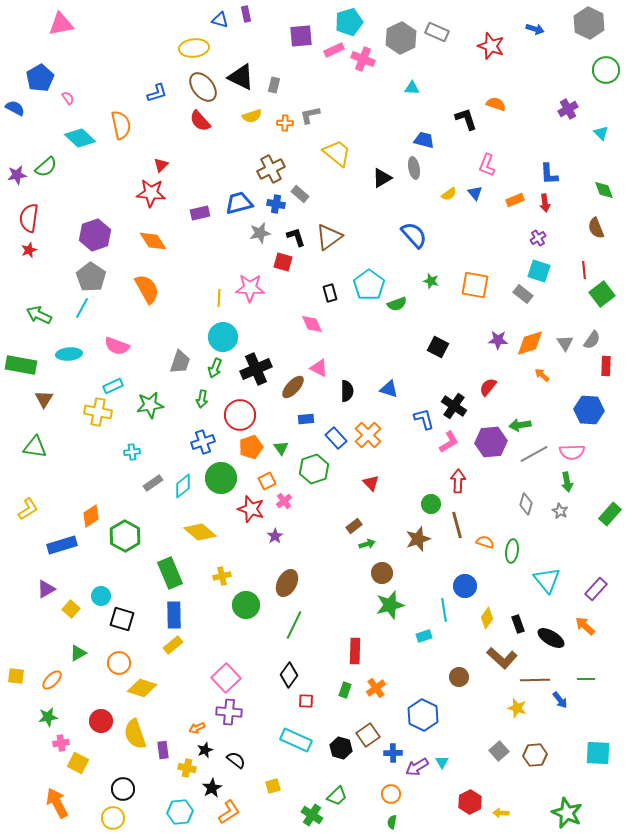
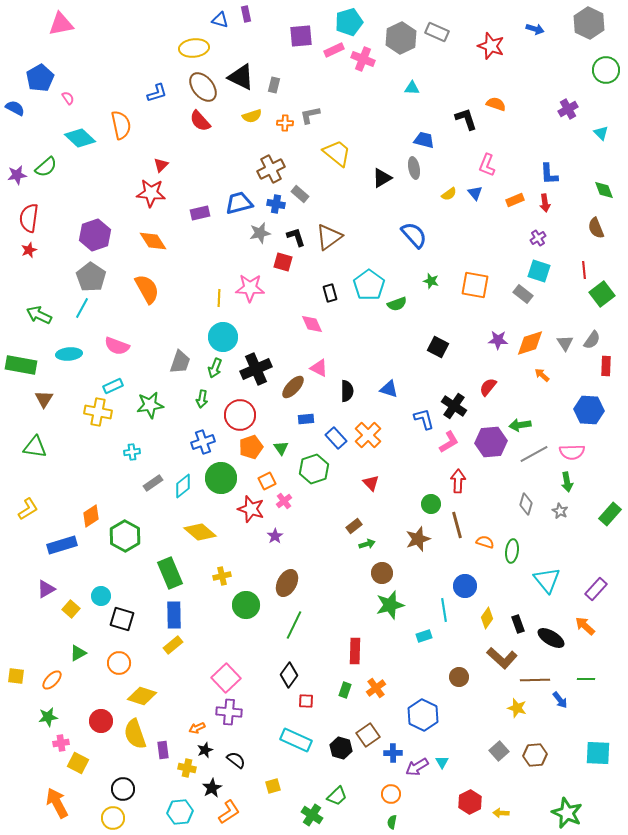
yellow diamond at (142, 688): moved 8 px down
